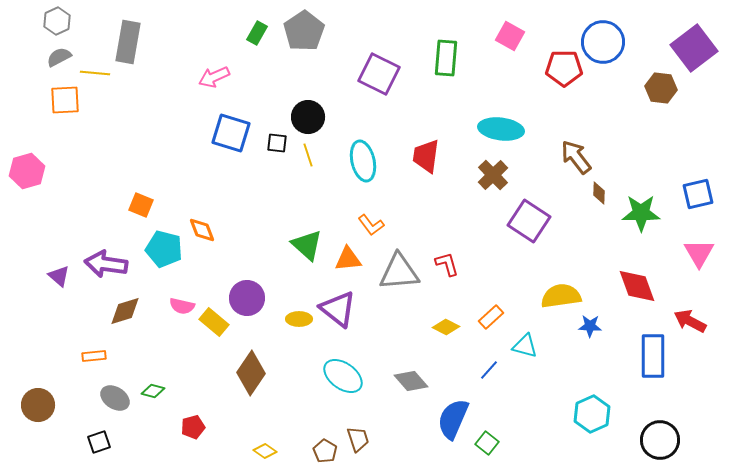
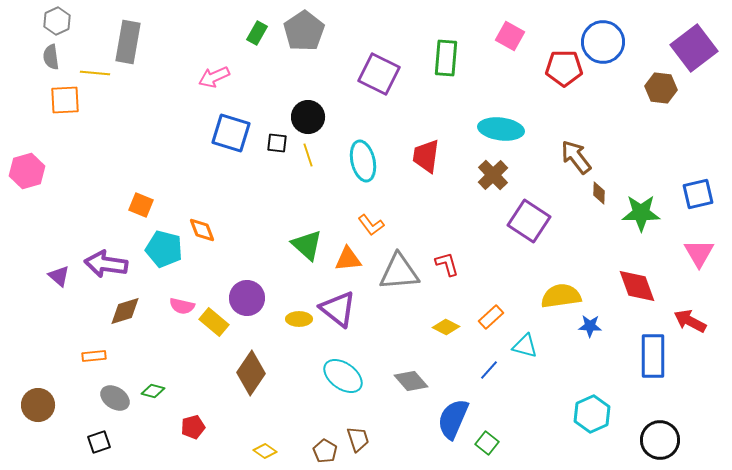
gray semicircle at (59, 57): moved 8 px left; rotated 70 degrees counterclockwise
